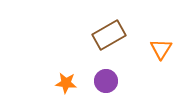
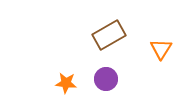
purple circle: moved 2 px up
